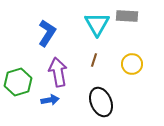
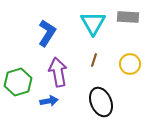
gray rectangle: moved 1 px right, 1 px down
cyan triangle: moved 4 px left, 1 px up
yellow circle: moved 2 px left
blue arrow: moved 1 px left, 1 px down
